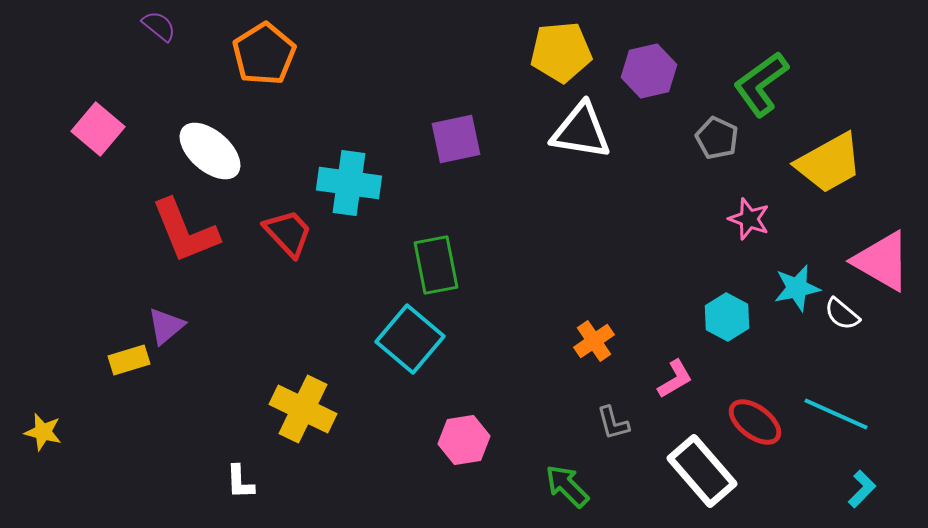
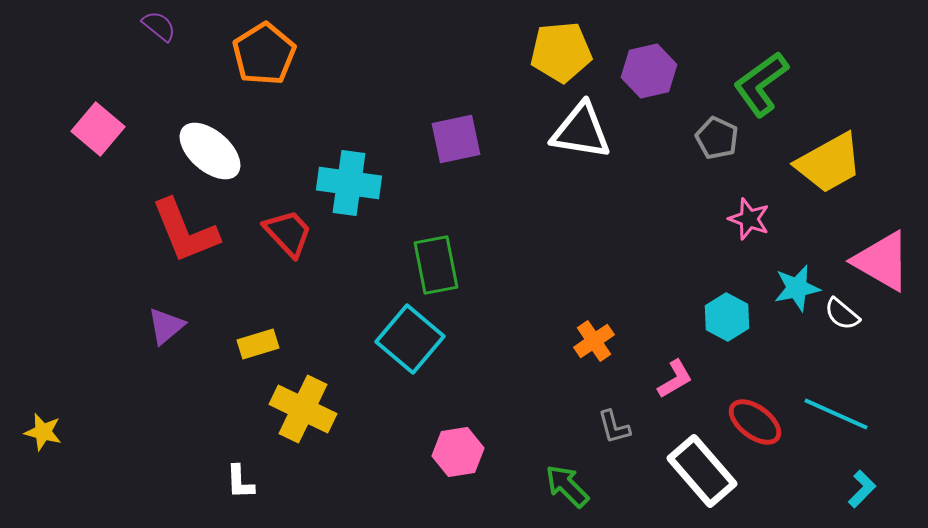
yellow rectangle: moved 129 px right, 16 px up
gray L-shape: moved 1 px right, 4 px down
pink hexagon: moved 6 px left, 12 px down
